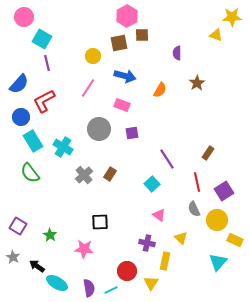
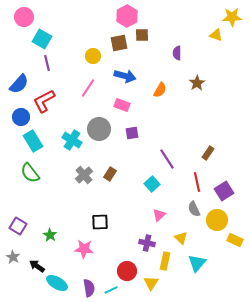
cyan cross at (63, 147): moved 9 px right, 7 px up
pink triangle at (159, 215): rotated 40 degrees clockwise
cyan triangle at (218, 262): moved 21 px left, 1 px down
